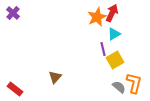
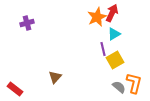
purple cross: moved 14 px right, 10 px down; rotated 32 degrees clockwise
